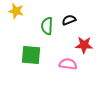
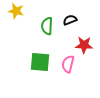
black semicircle: moved 1 px right
green square: moved 9 px right, 7 px down
pink semicircle: rotated 84 degrees counterclockwise
